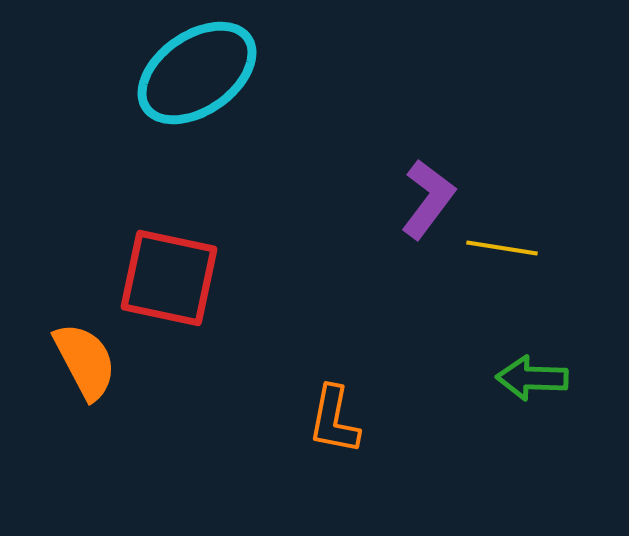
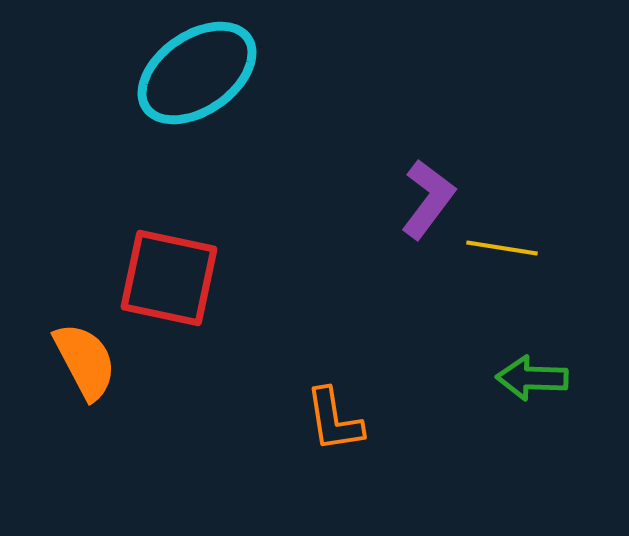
orange L-shape: rotated 20 degrees counterclockwise
